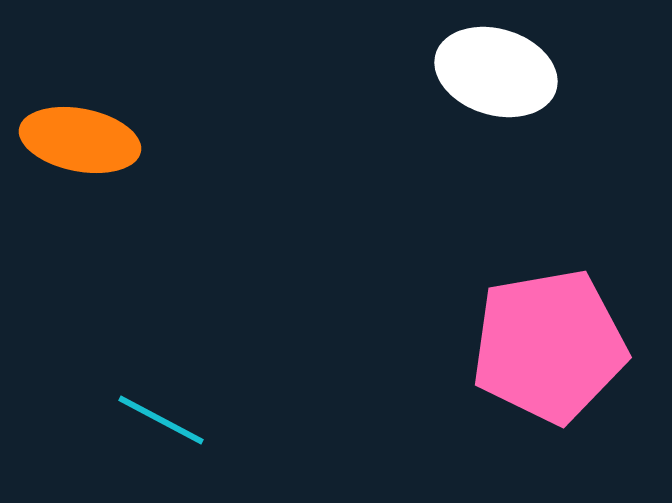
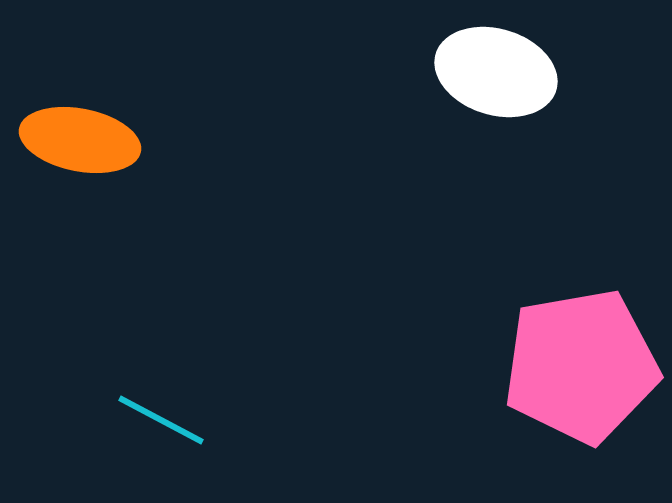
pink pentagon: moved 32 px right, 20 px down
